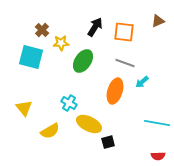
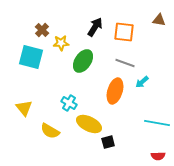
brown triangle: moved 1 px right, 1 px up; rotated 32 degrees clockwise
yellow semicircle: rotated 60 degrees clockwise
